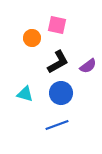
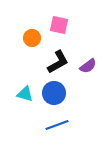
pink square: moved 2 px right
blue circle: moved 7 px left
